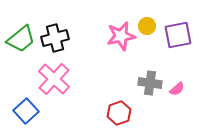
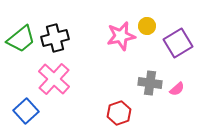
purple square: moved 8 px down; rotated 20 degrees counterclockwise
